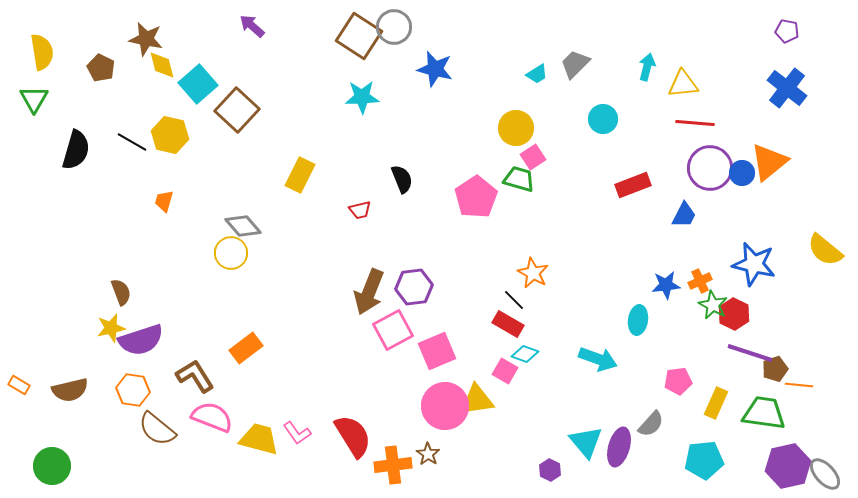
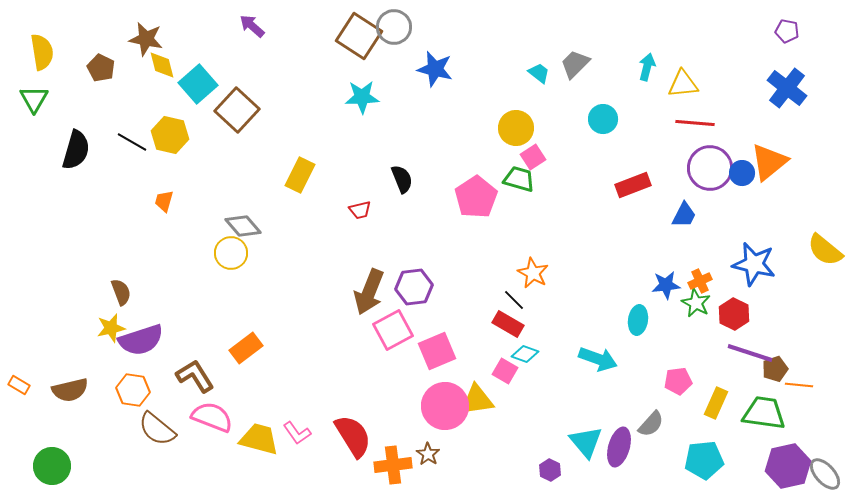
cyan trapezoid at (537, 74): moved 2 px right, 1 px up; rotated 110 degrees counterclockwise
green star at (713, 305): moved 17 px left, 2 px up
